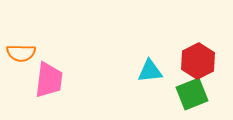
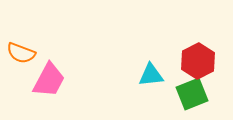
orange semicircle: rotated 20 degrees clockwise
cyan triangle: moved 1 px right, 4 px down
pink trapezoid: rotated 21 degrees clockwise
